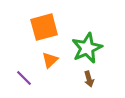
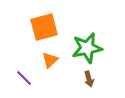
green star: rotated 12 degrees clockwise
